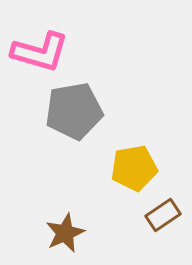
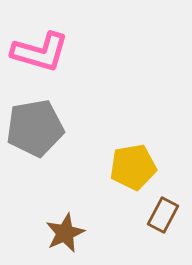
gray pentagon: moved 39 px left, 17 px down
yellow pentagon: moved 1 px left, 1 px up
brown rectangle: rotated 28 degrees counterclockwise
